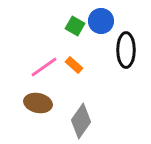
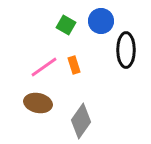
green square: moved 9 px left, 1 px up
orange rectangle: rotated 30 degrees clockwise
